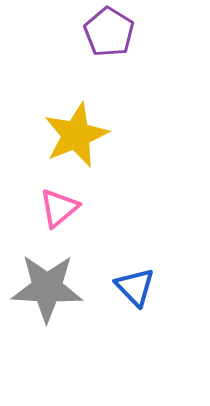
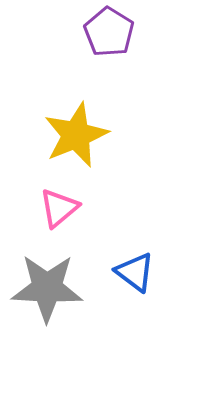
blue triangle: moved 15 px up; rotated 9 degrees counterclockwise
